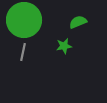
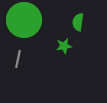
green semicircle: rotated 60 degrees counterclockwise
gray line: moved 5 px left, 7 px down
